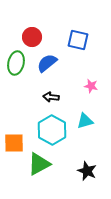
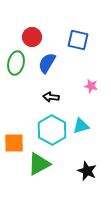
blue semicircle: rotated 20 degrees counterclockwise
cyan triangle: moved 4 px left, 5 px down
